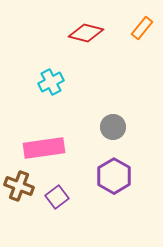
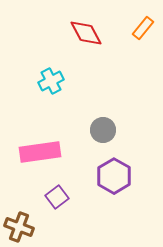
orange rectangle: moved 1 px right
red diamond: rotated 48 degrees clockwise
cyan cross: moved 1 px up
gray circle: moved 10 px left, 3 px down
pink rectangle: moved 4 px left, 4 px down
brown cross: moved 41 px down
